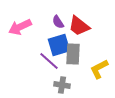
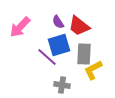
pink arrow: rotated 20 degrees counterclockwise
gray rectangle: moved 11 px right
purple line: moved 2 px left, 4 px up
yellow L-shape: moved 6 px left, 1 px down
